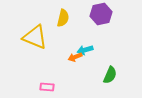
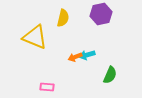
cyan arrow: moved 2 px right, 5 px down
